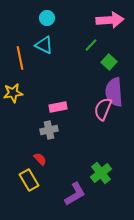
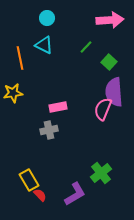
green line: moved 5 px left, 2 px down
red semicircle: moved 36 px down
